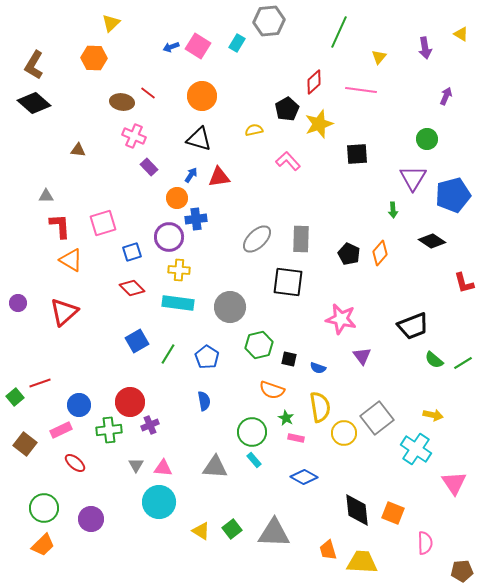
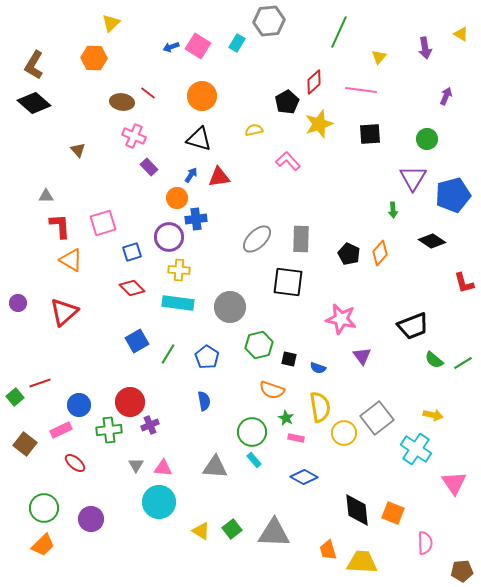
black pentagon at (287, 109): moved 7 px up
brown triangle at (78, 150): rotated 42 degrees clockwise
black square at (357, 154): moved 13 px right, 20 px up
